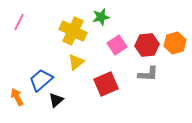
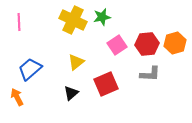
green star: moved 1 px right
pink line: rotated 30 degrees counterclockwise
yellow cross: moved 11 px up
red hexagon: moved 1 px up
gray L-shape: moved 2 px right
blue trapezoid: moved 11 px left, 11 px up
black triangle: moved 15 px right, 7 px up
